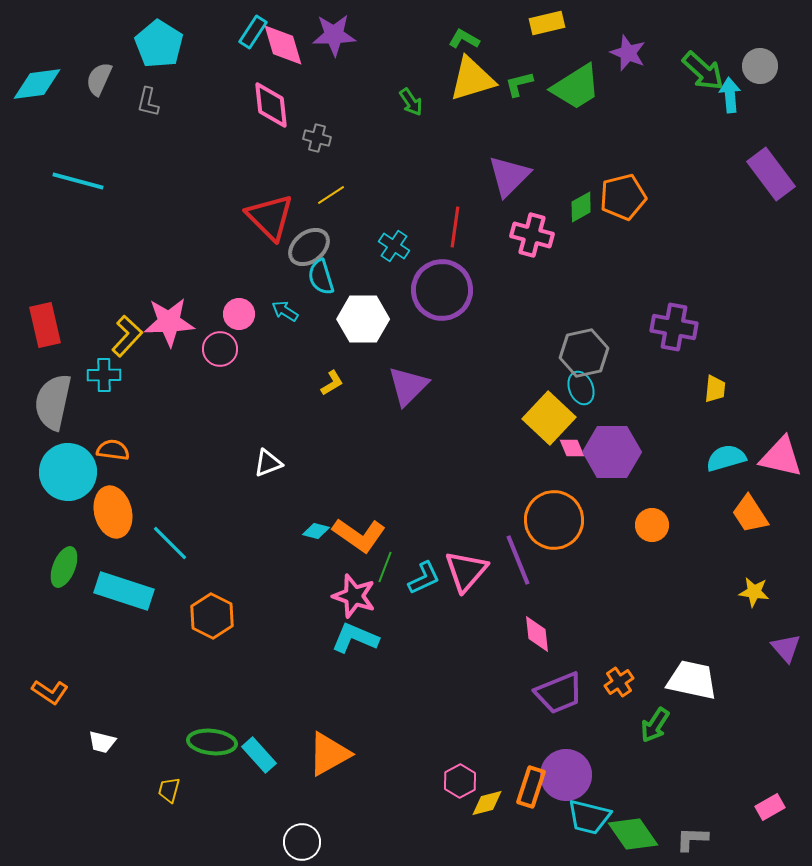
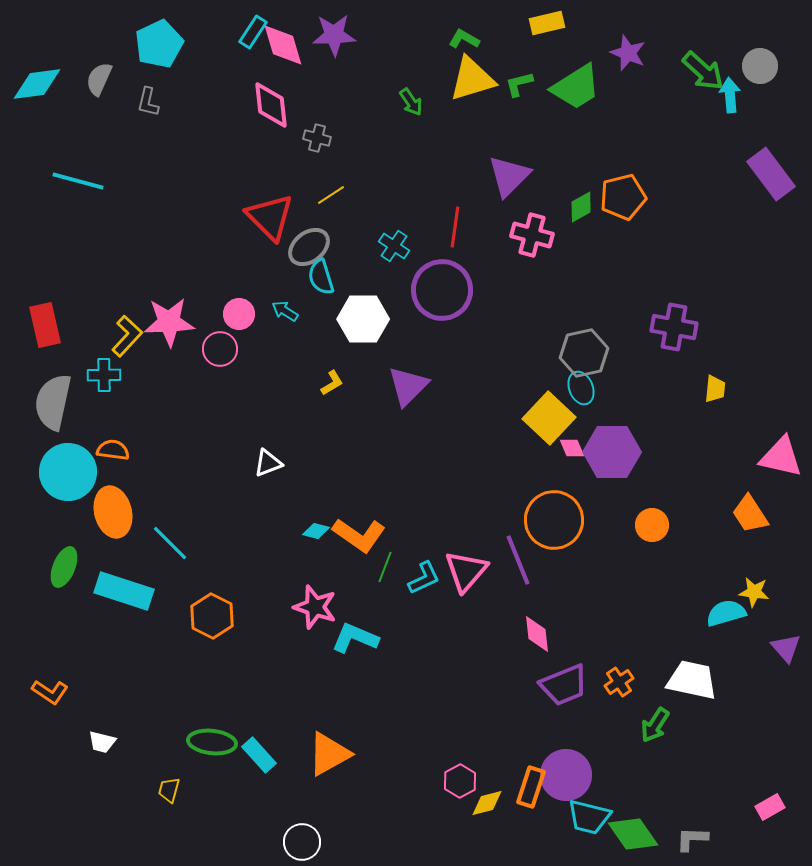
cyan pentagon at (159, 44): rotated 15 degrees clockwise
cyan semicircle at (726, 458): moved 155 px down
pink star at (354, 596): moved 39 px left, 11 px down
purple trapezoid at (559, 693): moved 5 px right, 8 px up
